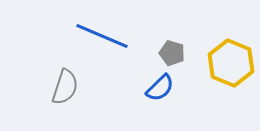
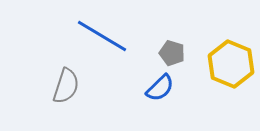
blue line: rotated 8 degrees clockwise
yellow hexagon: moved 1 px down
gray semicircle: moved 1 px right, 1 px up
